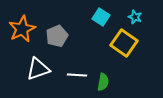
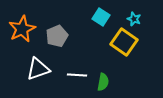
cyan star: moved 1 px left, 2 px down
yellow square: moved 1 px up
